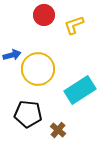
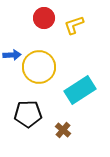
red circle: moved 3 px down
blue arrow: rotated 12 degrees clockwise
yellow circle: moved 1 px right, 2 px up
black pentagon: rotated 8 degrees counterclockwise
brown cross: moved 5 px right
